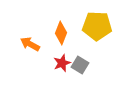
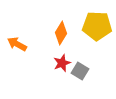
orange diamond: rotated 10 degrees clockwise
orange arrow: moved 13 px left
gray square: moved 6 px down
